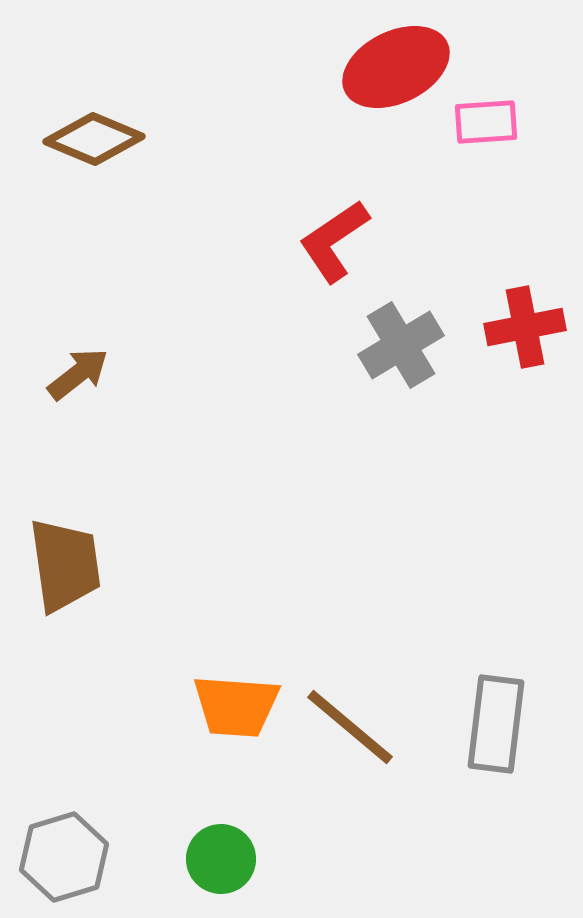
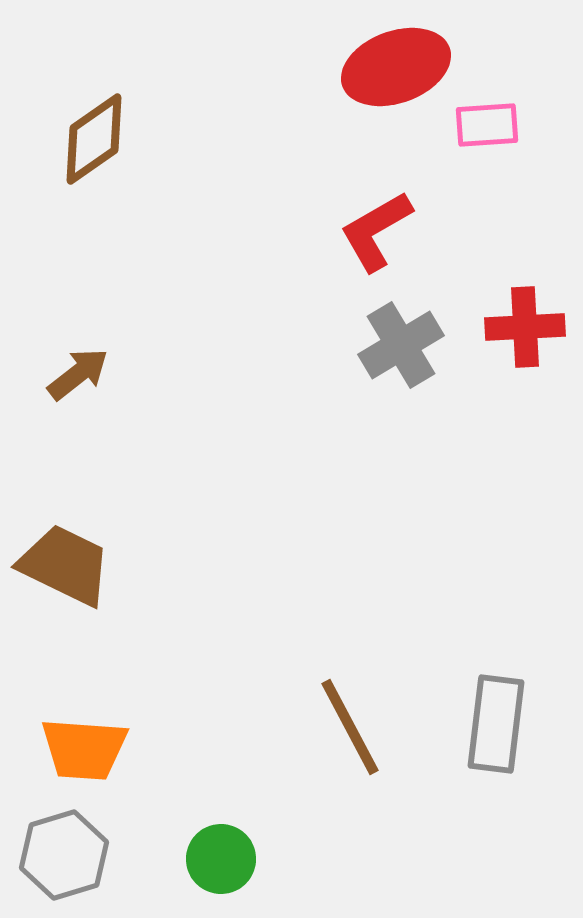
red ellipse: rotated 6 degrees clockwise
pink rectangle: moved 1 px right, 3 px down
brown diamond: rotated 58 degrees counterclockwise
red L-shape: moved 42 px right, 10 px up; rotated 4 degrees clockwise
red cross: rotated 8 degrees clockwise
brown trapezoid: rotated 56 degrees counterclockwise
orange trapezoid: moved 152 px left, 43 px down
brown line: rotated 22 degrees clockwise
gray hexagon: moved 2 px up
